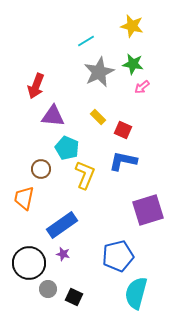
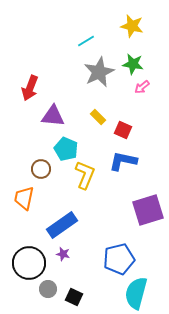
red arrow: moved 6 px left, 2 px down
cyan pentagon: moved 1 px left, 1 px down
blue pentagon: moved 1 px right, 3 px down
